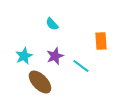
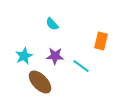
orange rectangle: rotated 18 degrees clockwise
purple star: rotated 24 degrees clockwise
